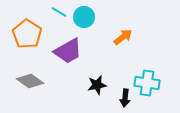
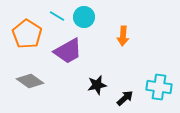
cyan line: moved 2 px left, 4 px down
orange arrow: moved 1 px up; rotated 132 degrees clockwise
cyan cross: moved 12 px right, 4 px down
black arrow: rotated 138 degrees counterclockwise
